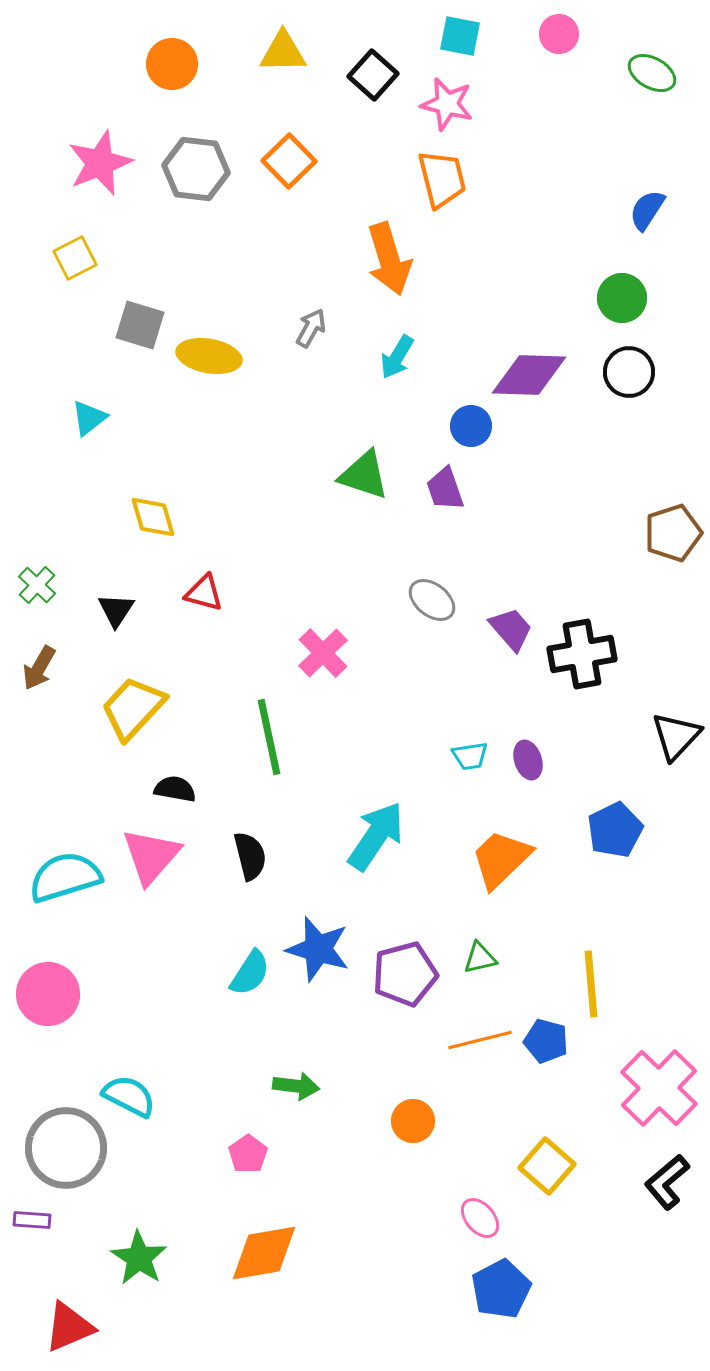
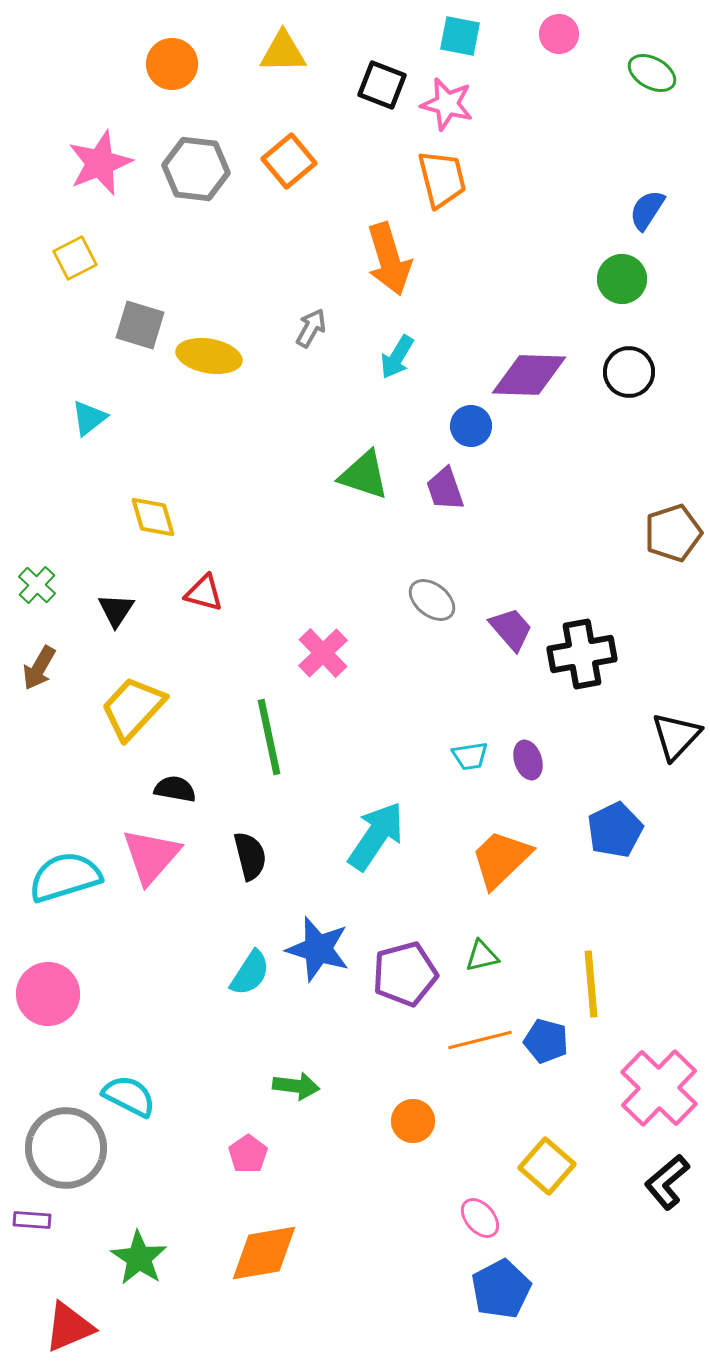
black square at (373, 75): moved 9 px right, 10 px down; rotated 21 degrees counterclockwise
orange square at (289, 161): rotated 4 degrees clockwise
green circle at (622, 298): moved 19 px up
green triangle at (480, 958): moved 2 px right, 2 px up
